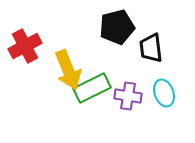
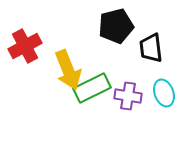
black pentagon: moved 1 px left, 1 px up
